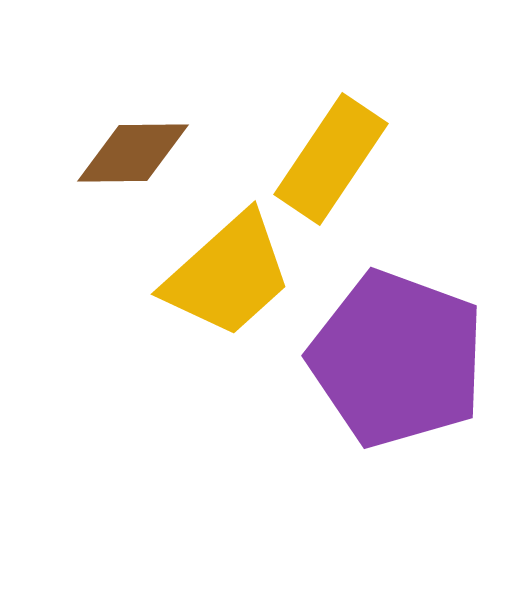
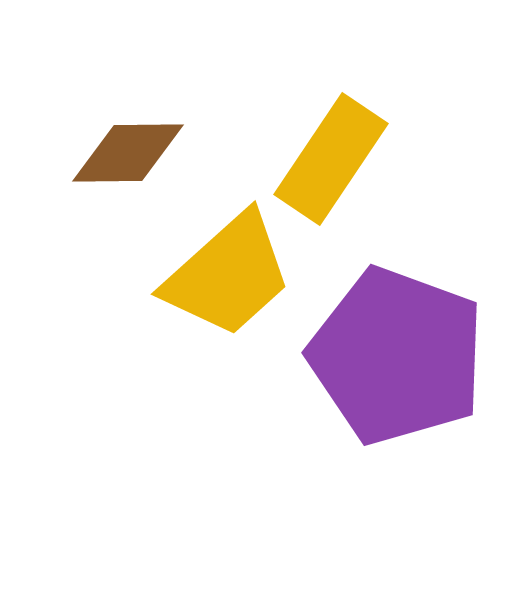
brown diamond: moved 5 px left
purple pentagon: moved 3 px up
